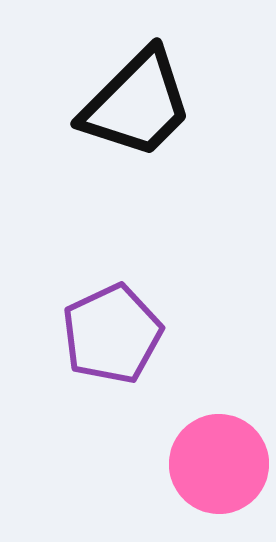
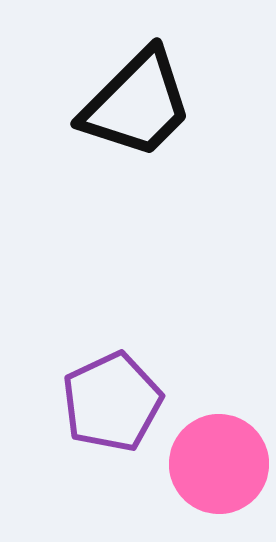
purple pentagon: moved 68 px down
